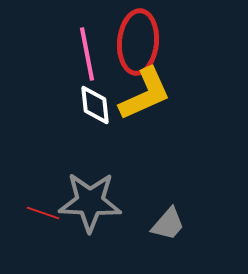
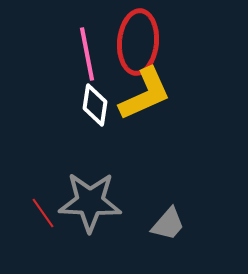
white diamond: rotated 15 degrees clockwise
red line: rotated 36 degrees clockwise
